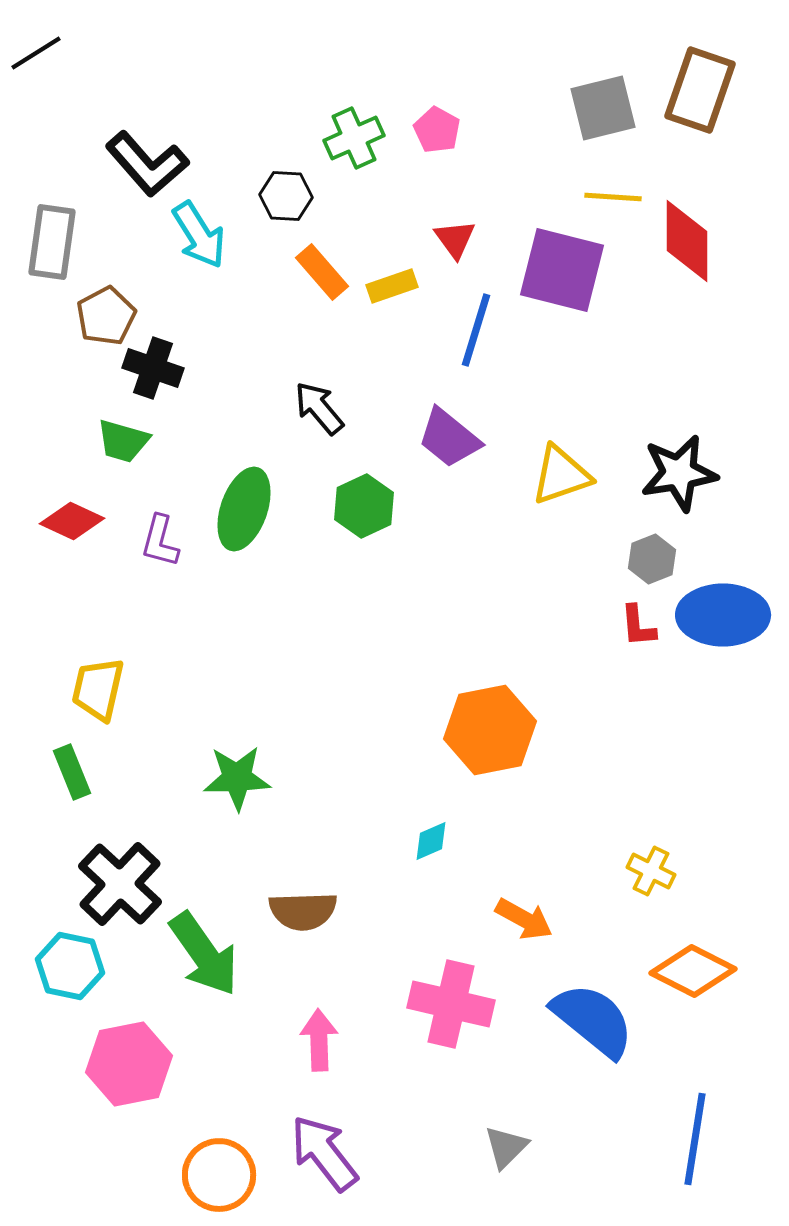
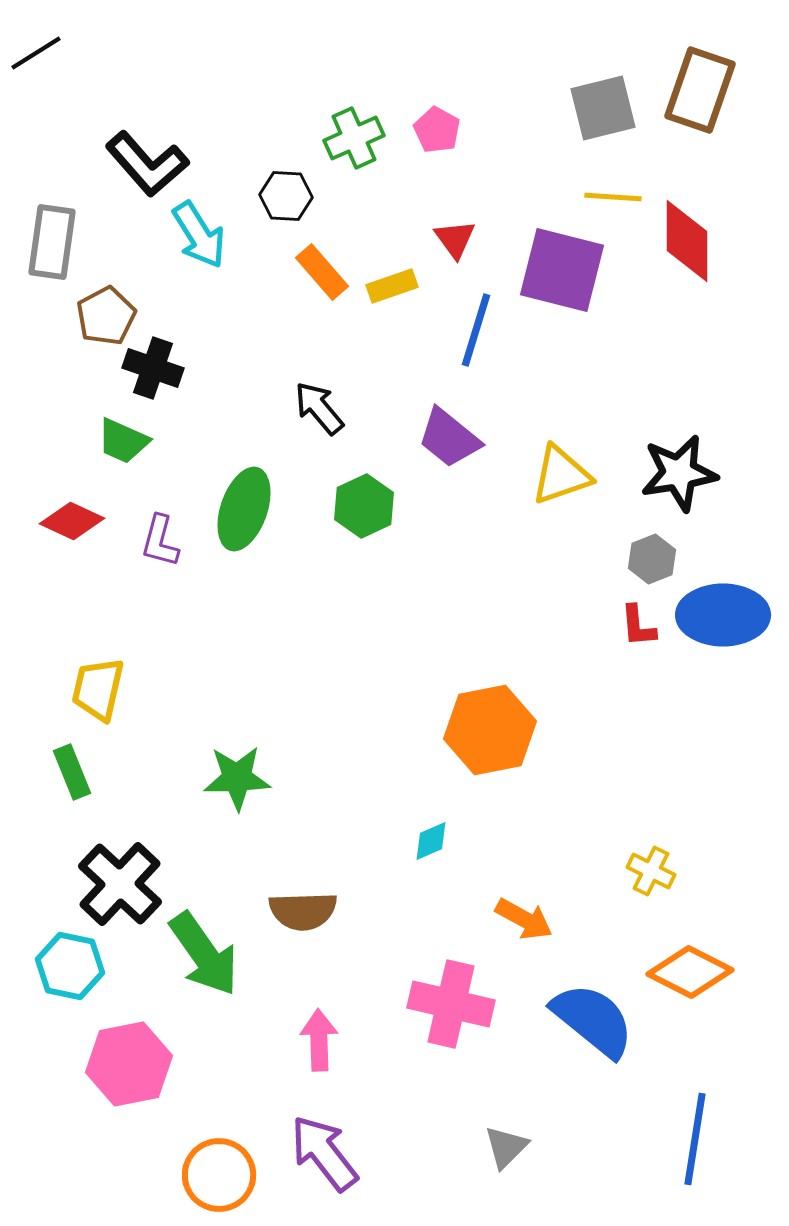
green trapezoid at (123, 441): rotated 8 degrees clockwise
orange diamond at (693, 971): moved 3 px left, 1 px down
